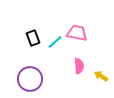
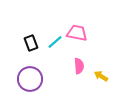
black rectangle: moved 2 px left, 5 px down
